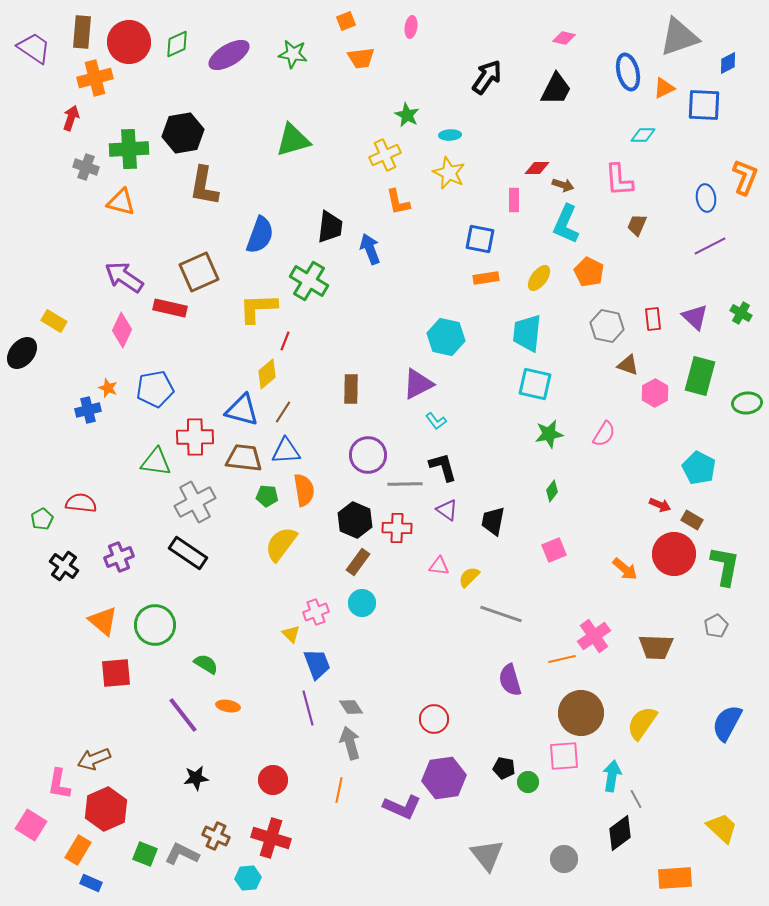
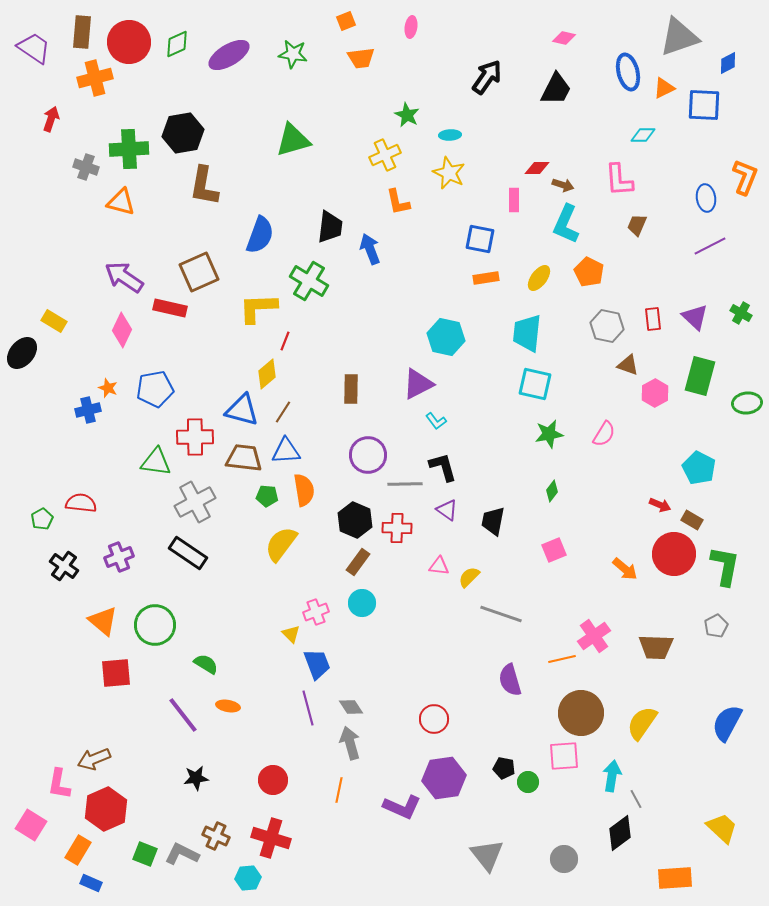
red arrow at (71, 118): moved 20 px left, 1 px down
